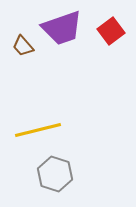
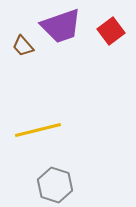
purple trapezoid: moved 1 px left, 2 px up
gray hexagon: moved 11 px down
